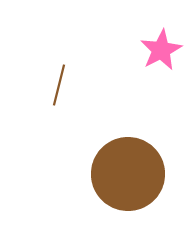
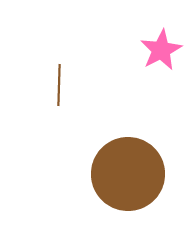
brown line: rotated 12 degrees counterclockwise
